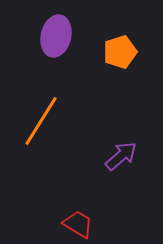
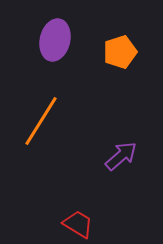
purple ellipse: moved 1 px left, 4 px down
